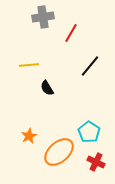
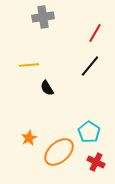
red line: moved 24 px right
orange star: moved 2 px down
